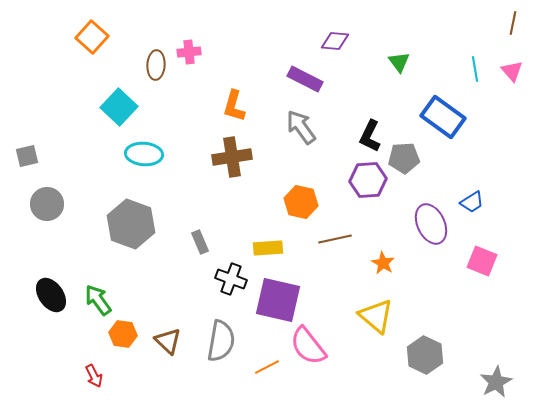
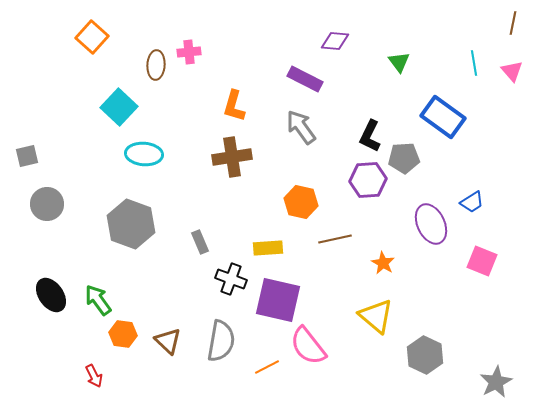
cyan line at (475, 69): moved 1 px left, 6 px up
